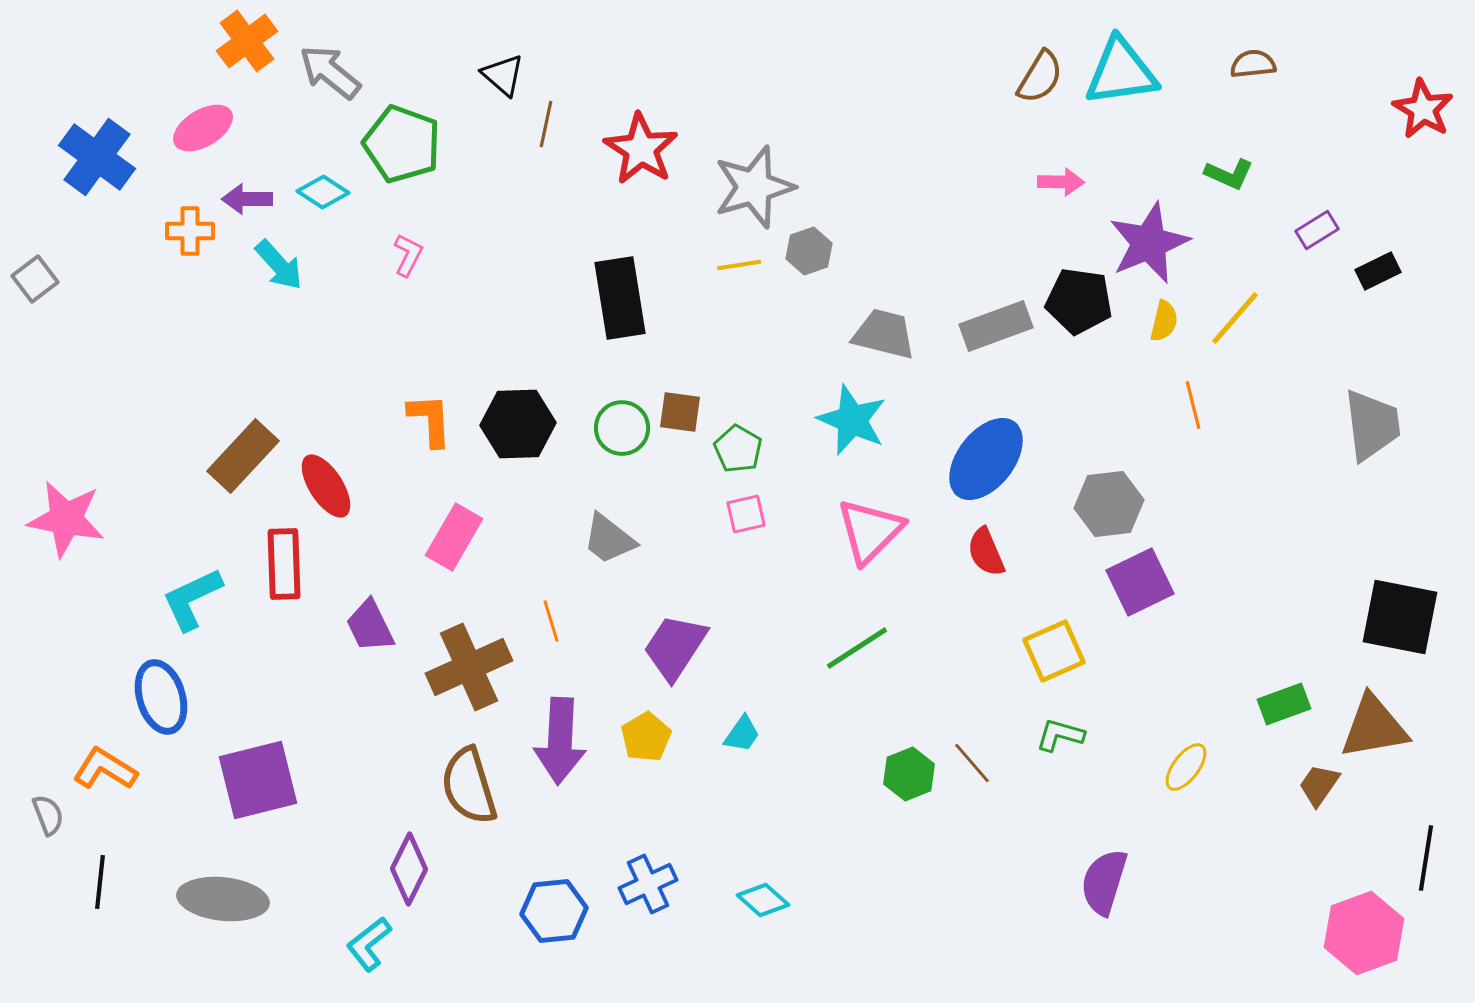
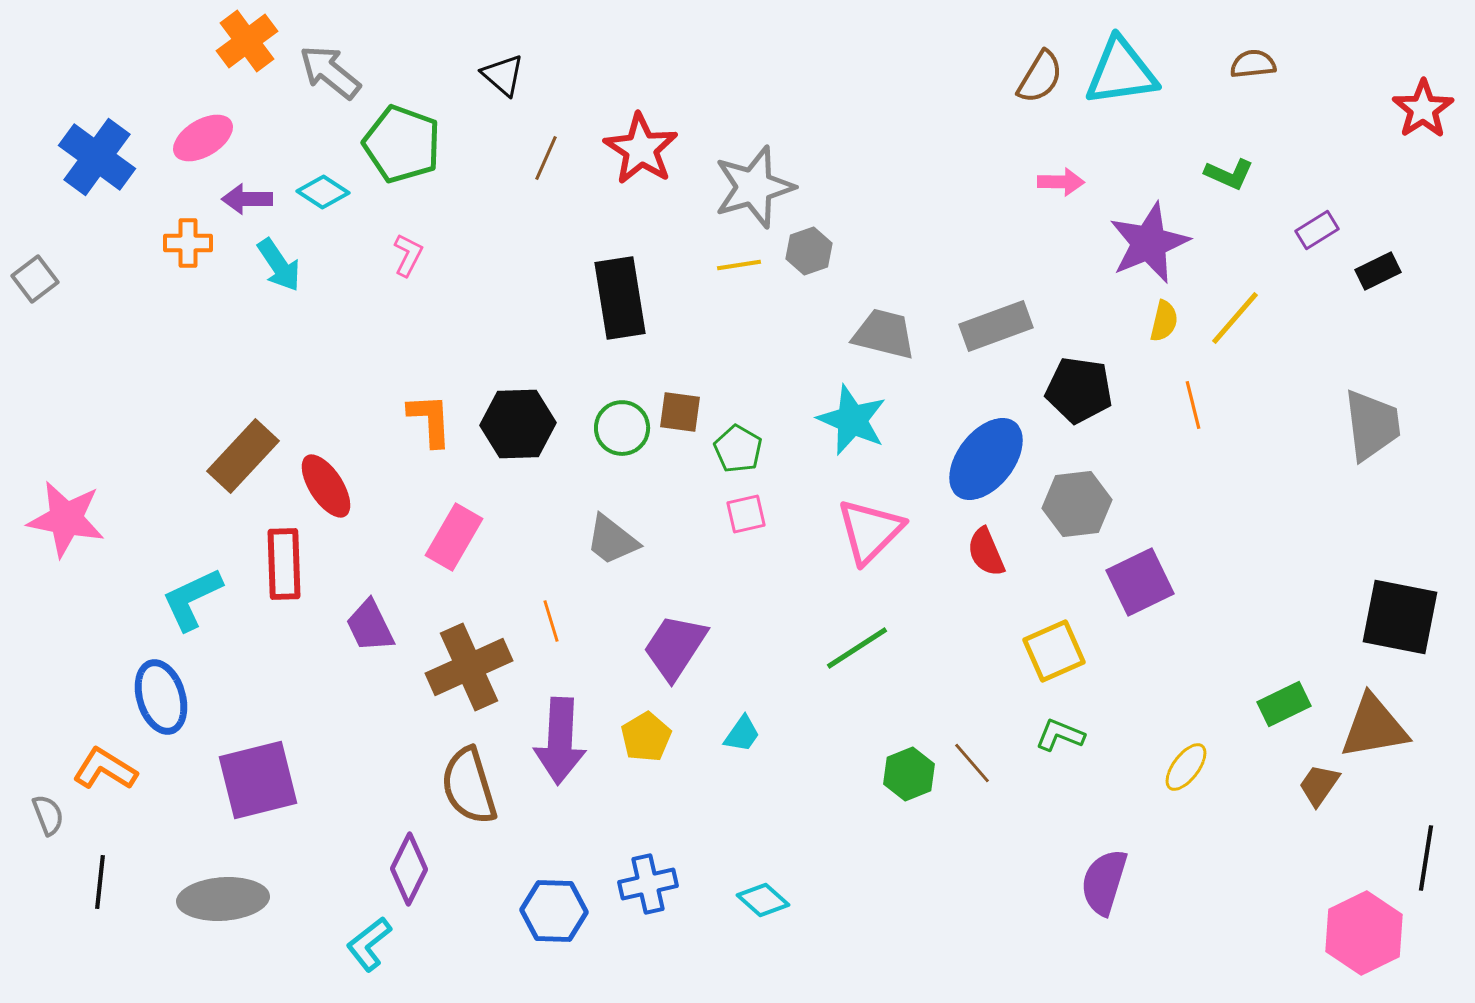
red star at (1423, 109): rotated 8 degrees clockwise
brown line at (546, 124): moved 34 px down; rotated 12 degrees clockwise
pink ellipse at (203, 128): moved 10 px down
orange cross at (190, 231): moved 2 px left, 12 px down
cyan arrow at (279, 265): rotated 8 degrees clockwise
black pentagon at (1079, 301): moved 89 px down
gray hexagon at (1109, 504): moved 32 px left
gray trapezoid at (609, 539): moved 3 px right, 1 px down
green rectangle at (1284, 704): rotated 6 degrees counterclockwise
green L-shape at (1060, 735): rotated 6 degrees clockwise
blue cross at (648, 884): rotated 12 degrees clockwise
gray ellipse at (223, 899): rotated 10 degrees counterclockwise
blue hexagon at (554, 911): rotated 8 degrees clockwise
pink hexagon at (1364, 933): rotated 6 degrees counterclockwise
